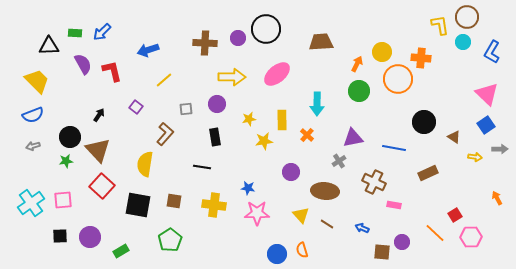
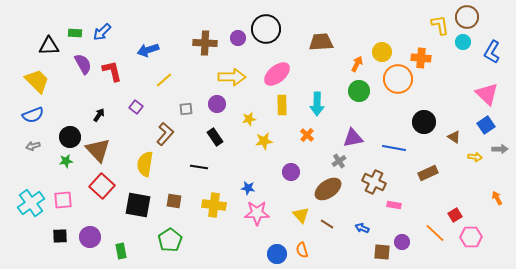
yellow rectangle at (282, 120): moved 15 px up
black rectangle at (215, 137): rotated 24 degrees counterclockwise
black line at (202, 167): moved 3 px left
brown ellipse at (325, 191): moved 3 px right, 2 px up; rotated 40 degrees counterclockwise
green rectangle at (121, 251): rotated 70 degrees counterclockwise
